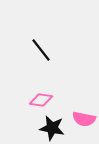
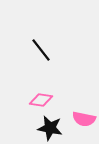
black star: moved 2 px left
